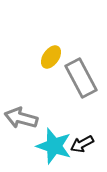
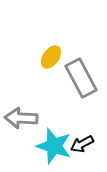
gray arrow: rotated 12 degrees counterclockwise
